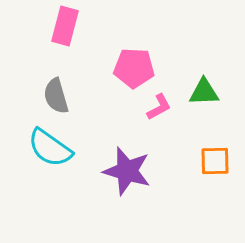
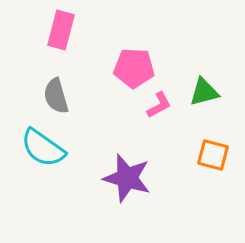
pink rectangle: moved 4 px left, 4 px down
green triangle: rotated 12 degrees counterclockwise
pink L-shape: moved 2 px up
cyan semicircle: moved 7 px left
orange square: moved 2 px left, 6 px up; rotated 16 degrees clockwise
purple star: moved 7 px down
